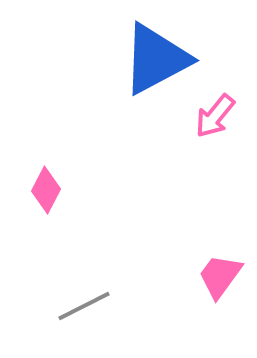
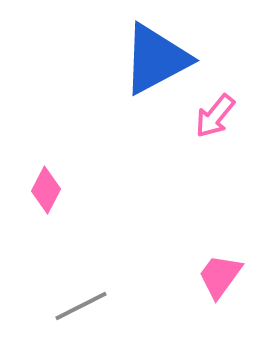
gray line: moved 3 px left
